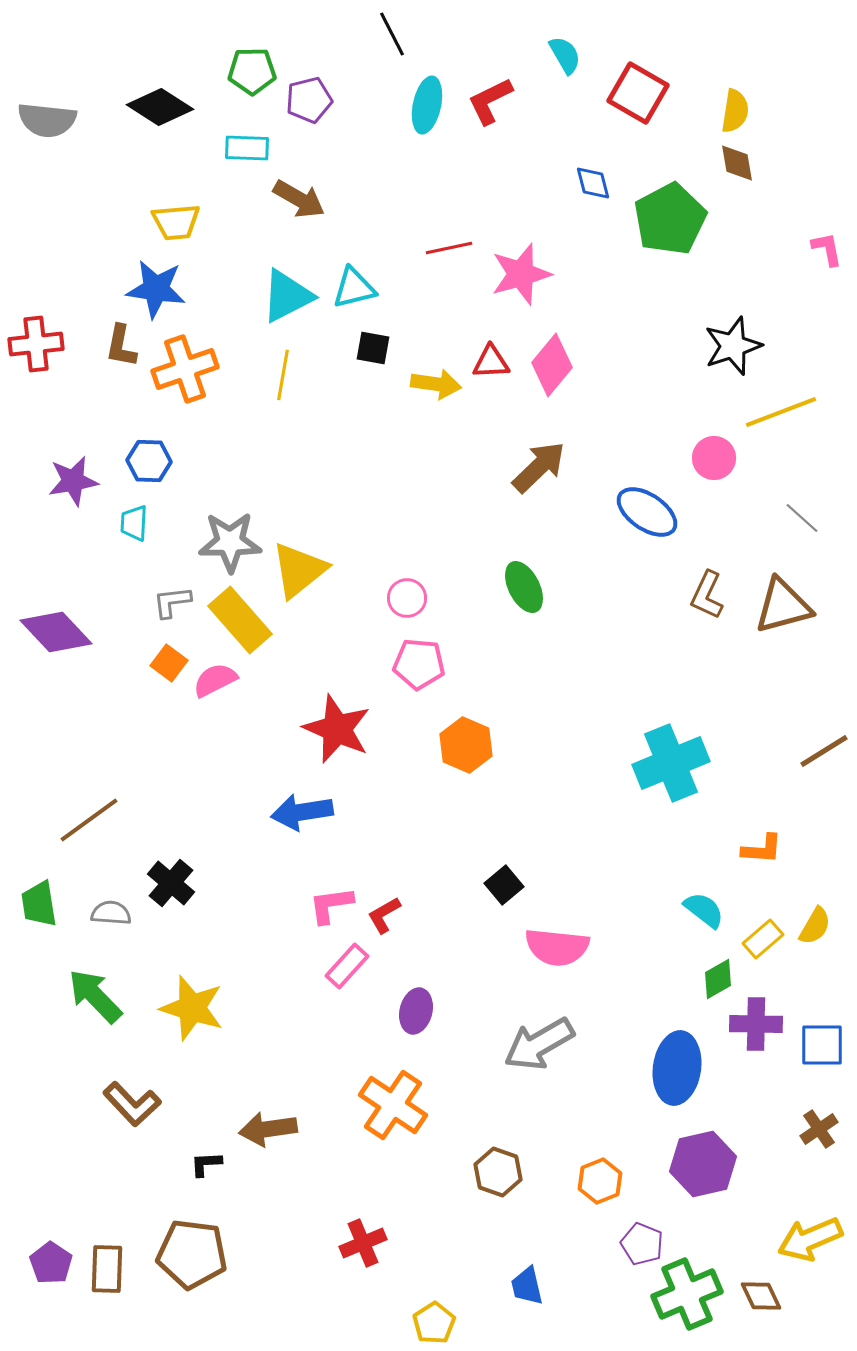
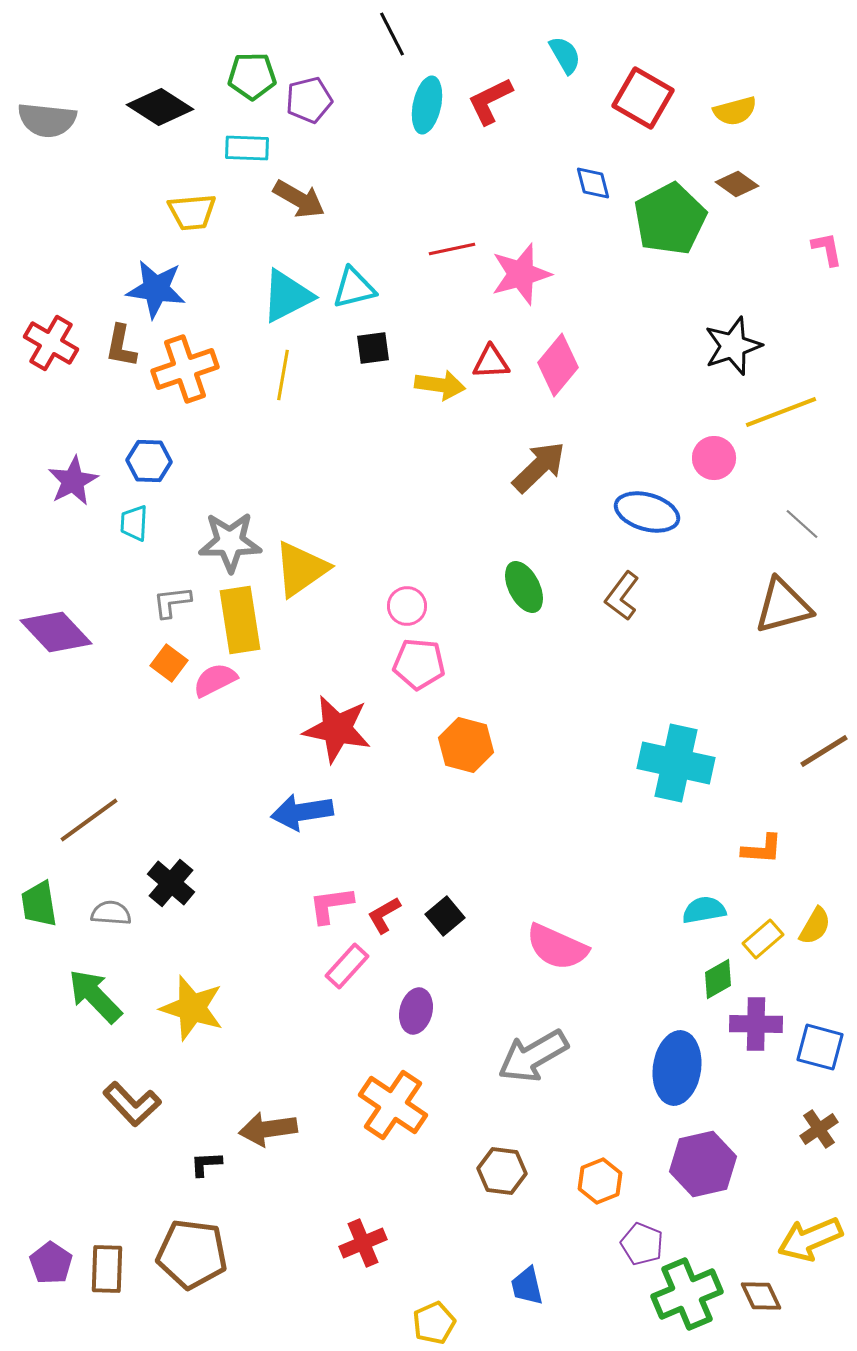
green pentagon at (252, 71): moved 5 px down
red square at (638, 93): moved 5 px right, 5 px down
yellow semicircle at (735, 111): rotated 66 degrees clockwise
brown diamond at (737, 163): moved 21 px down; rotated 45 degrees counterclockwise
yellow trapezoid at (176, 222): moved 16 px right, 10 px up
red line at (449, 248): moved 3 px right, 1 px down
red cross at (36, 344): moved 15 px right, 1 px up; rotated 36 degrees clockwise
black square at (373, 348): rotated 18 degrees counterclockwise
pink diamond at (552, 365): moved 6 px right
yellow arrow at (436, 384): moved 4 px right, 1 px down
purple star at (73, 481): rotated 18 degrees counterclockwise
blue ellipse at (647, 512): rotated 18 degrees counterclockwise
gray line at (802, 518): moved 6 px down
yellow triangle at (299, 570): moved 2 px right, 1 px up; rotated 4 degrees clockwise
brown L-shape at (707, 595): moved 85 px left, 1 px down; rotated 12 degrees clockwise
pink circle at (407, 598): moved 8 px down
yellow rectangle at (240, 620): rotated 32 degrees clockwise
red star at (337, 729): rotated 12 degrees counterclockwise
orange hexagon at (466, 745): rotated 8 degrees counterclockwise
cyan cross at (671, 763): moved 5 px right; rotated 34 degrees clockwise
black square at (504, 885): moved 59 px left, 31 px down
cyan semicircle at (704, 910): rotated 48 degrees counterclockwise
pink semicircle at (557, 947): rotated 18 degrees clockwise
gray arrow at (539, 1044): moved 6 px left, 12 px down
blue square at (822, 1045): moved 2 px left, 2 px down; rotated 15 degrees clockwise
brown hexagon at (498, 1172): moved 4 px right, 1 px up; rotated 12 degrees counterclockwise
yellow pentagon at (434, 1323): rotated 9 degrees clockwise
